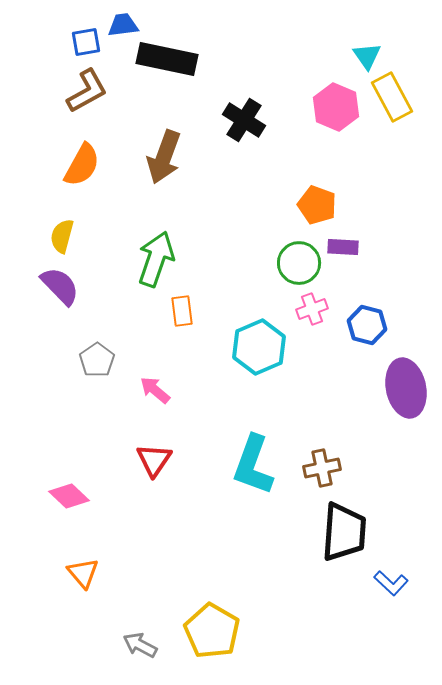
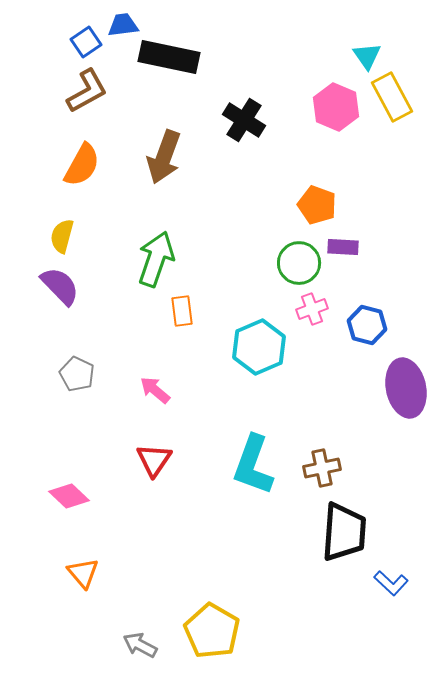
blue square: rotated 24 degrees counterclockwise
black rectangle: moved 2 px right, 2 px up
gray pentagon: moved 20 px left, 14 px down; rotated 12 degrees counterclockwise
